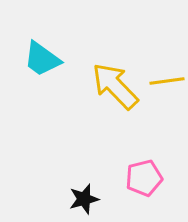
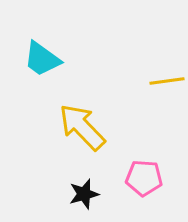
yellow arrow: moved 33 px left, 41 px down
pink pentagon: rotated 18 degrees clockwise
black star: moved 5 px up
